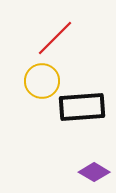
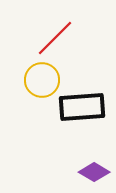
yellow circle: moved 1 px up
